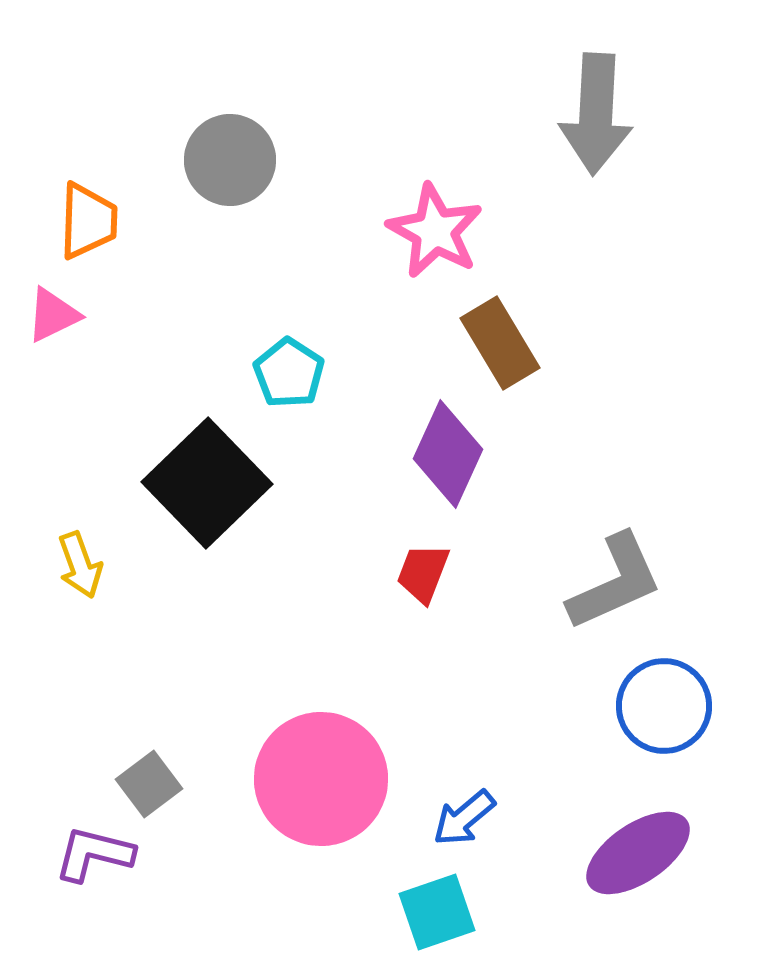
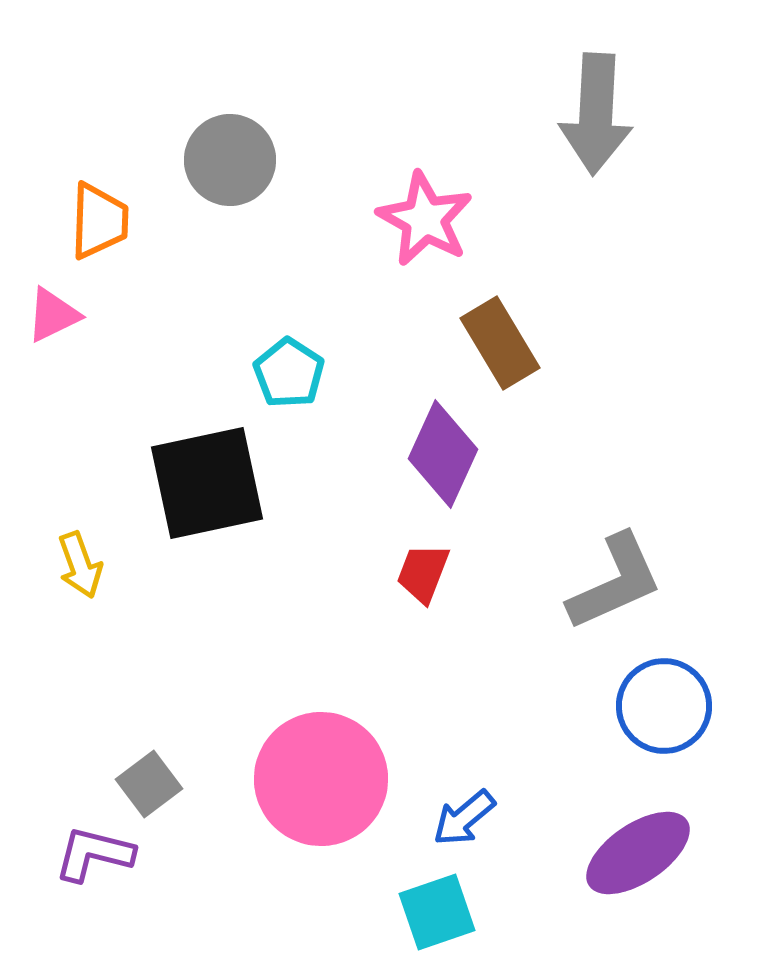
orange trapezoid: moved 11 px right
pink star: moved 10 px left, 12 px up
purple diamond: moved 5 px left
black square: rotated 32 degrees clockwise
